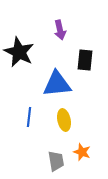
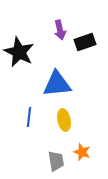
black rectangle: moved 18 px up; rotated 65 degrees clockwise
